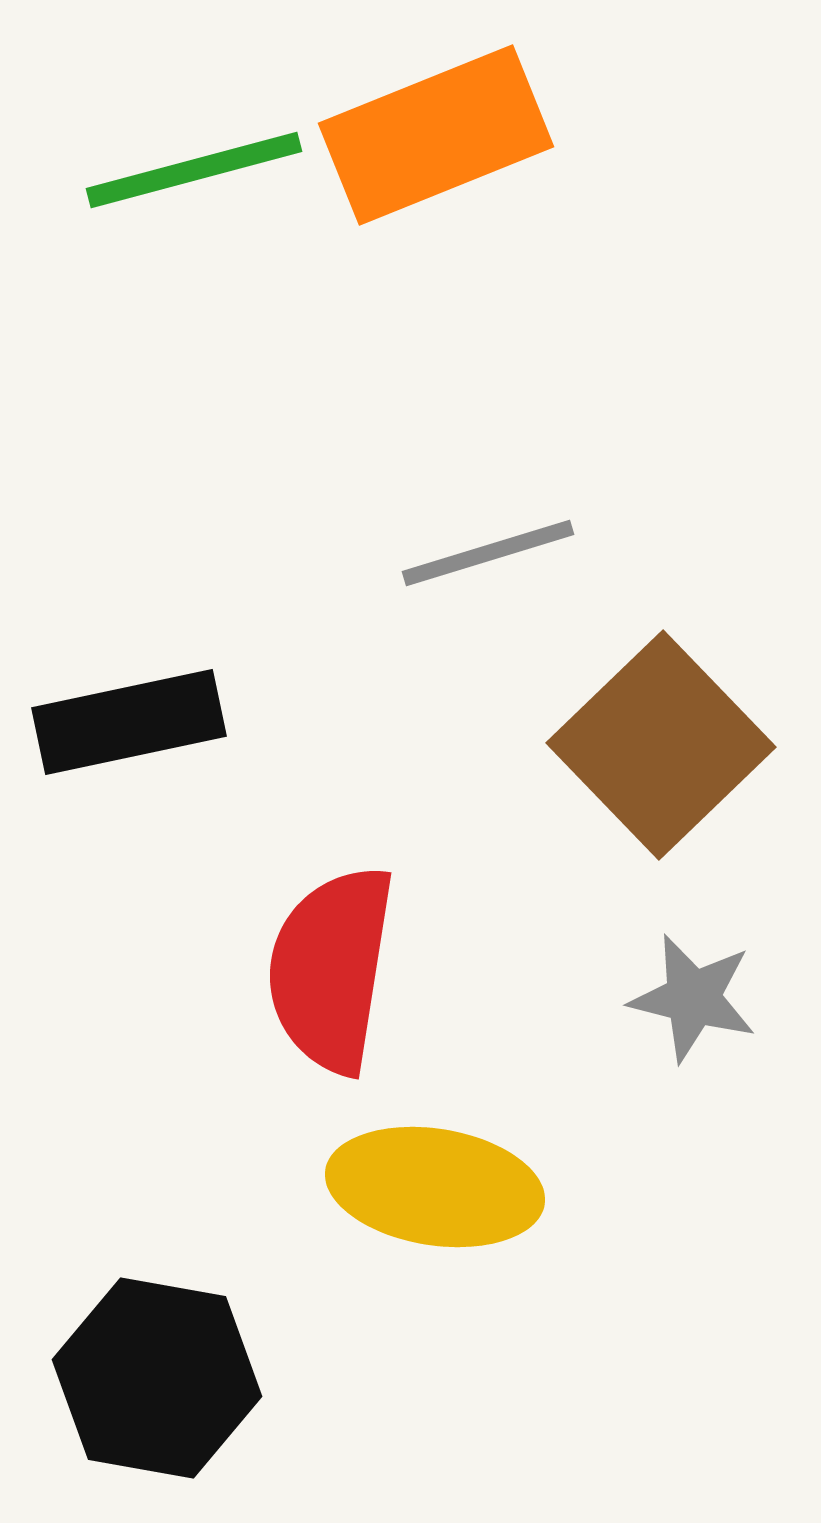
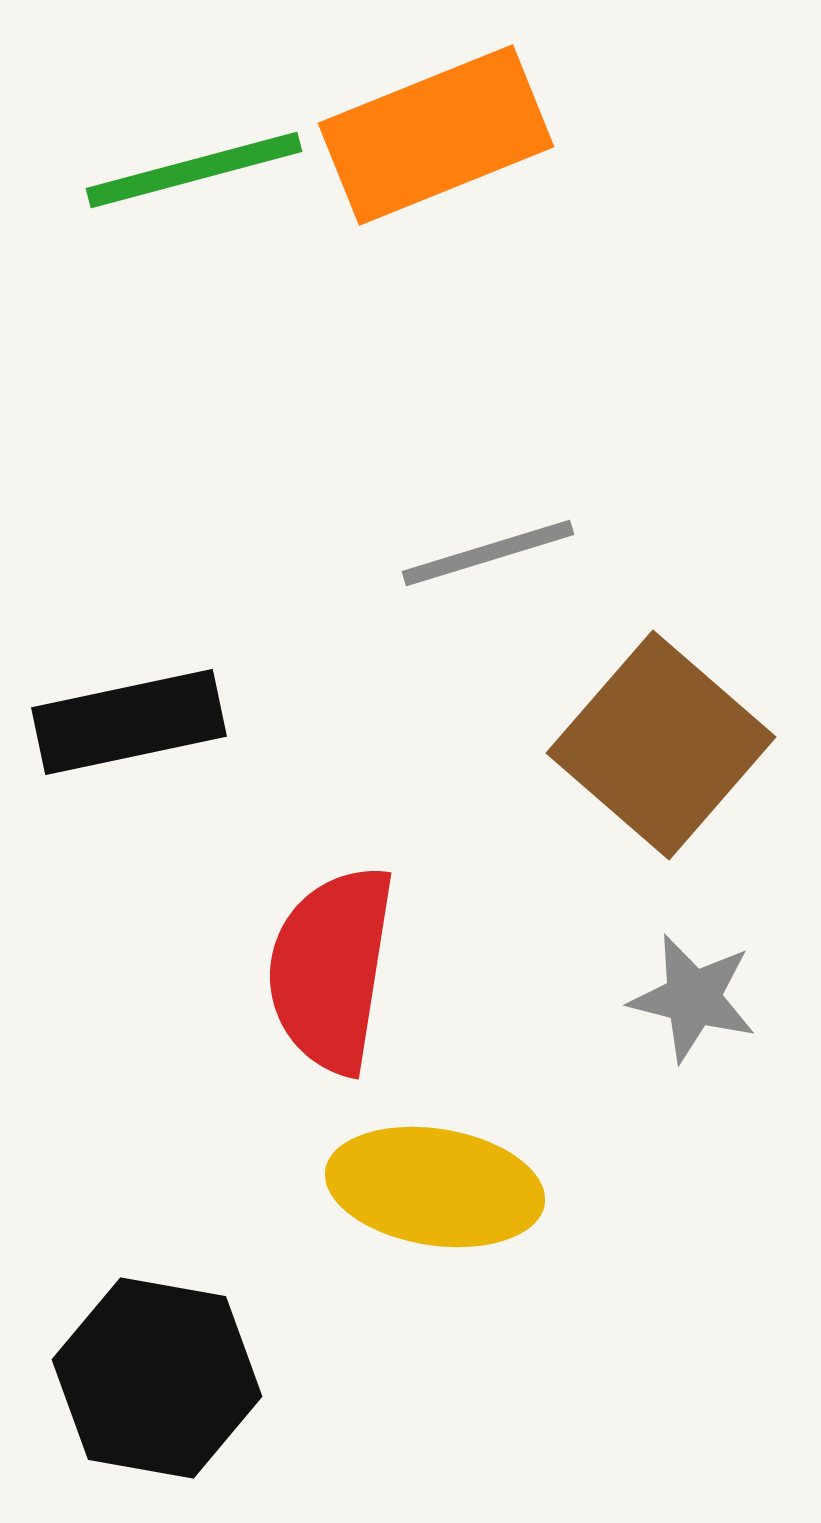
brown square: rotated 5 degrees counterclockwise
